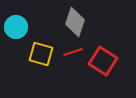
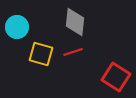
gray diamond: rotated 12 degrees counterclockwise
cyan circle: moved 1 px right
red square: moved 13 px right, 16 px down
